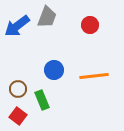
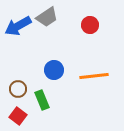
gray trapezoid: rotated 35 degrees clockwise
blue arrow: moved 1 px right; rotated 8 degrees clockwise
